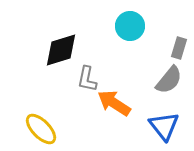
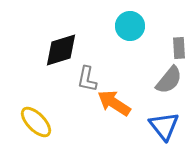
gray rectangle: rotated 20 degrees counterclockwise
yellow ellipse: moved 5 px left, 7 px up
